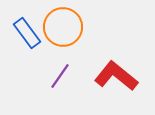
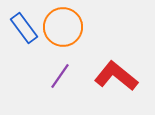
blue rectangle: moved 3 px left, 5 px up
